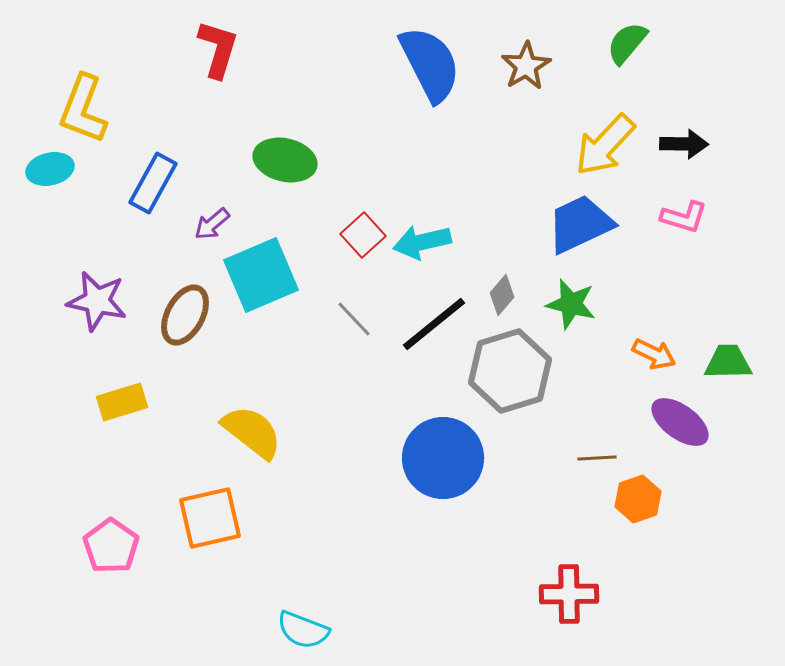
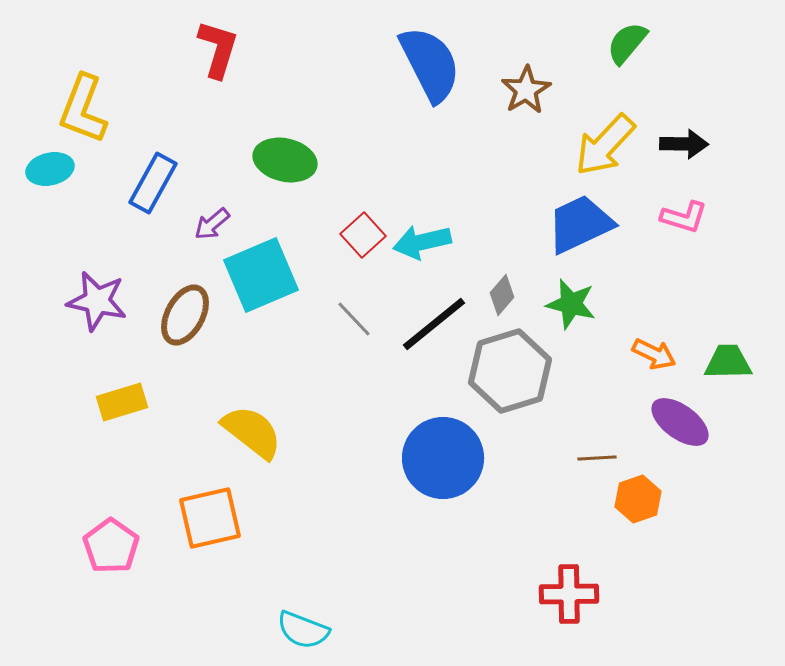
brown star: moved 24 px down
